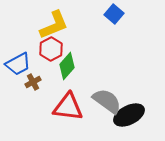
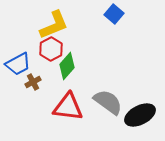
gray semicircle: moved 1 px right, 1 px down
black ellipse: moved 11 px right
